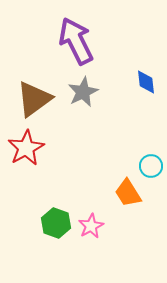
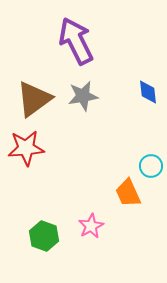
blue diamond: moved 2 px right, 10 px down
gray star: moved 4 px down; rotated 16 degrees clockwise
red star: rotated 24 degrees clockwise
orange trapezoid: rotated 8 degrees clockwise
green hexagon: moved 12 px left, 13 px down
